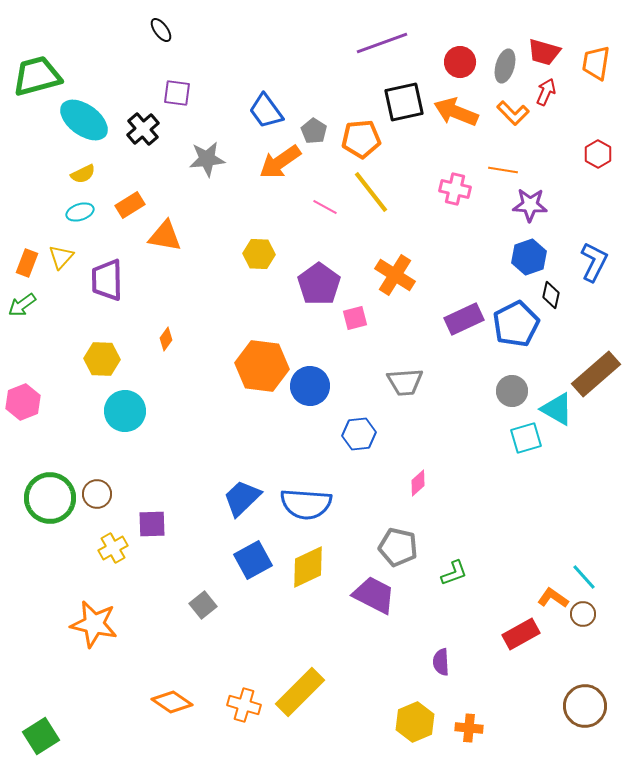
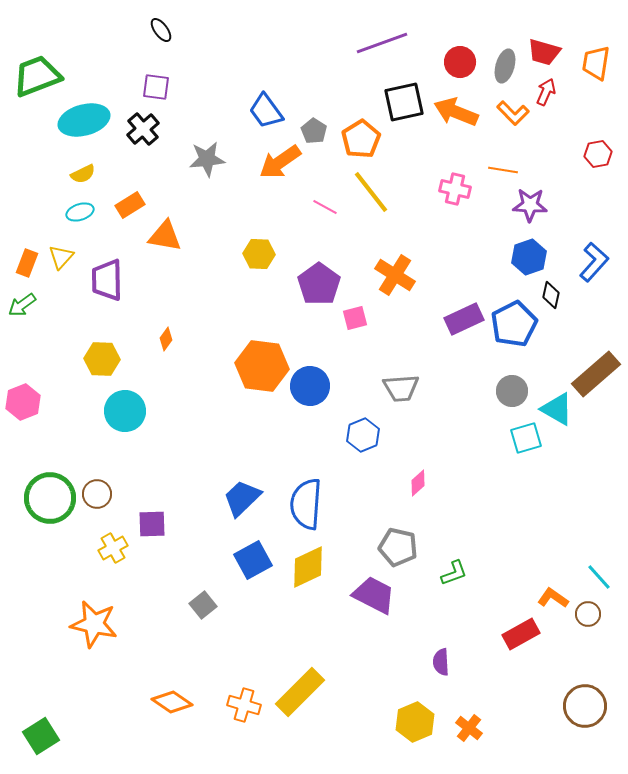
green trapezoid at (37, 76): rotated 6 degrees counterclockwise
purple square at (177, 93): moved 21 px left, 6 px up
cyan ellipse at (84, 120): rotated 51 degrees counterclockwise
orange pentagon at (361, 139): rotated 27 degrees counterclockwise
red hexagon at (598, 154): rotated 20 degrees clockwise
blue L-shape at (594, 262): rotated 15 degrees clockwise
blue pentagon at (516, 324): moved 2 px left
gray trapezoid at (405, 382): moved 4 px left, 6 px down
blue hexagon at (359, 434): moved 4 px right, 1 px down; rotated 16 degrees counterclockwise
blue semicircle at (306, 504): rotated 90 degrees clockwise
cyan line at (584, 577): moved 15 px right
brown circle at (583, 614): moved 5 px right
orange cross at (469, 728): rotated 32 degrees clockwise
